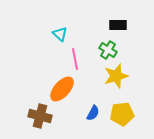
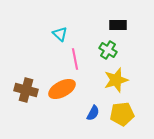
yellow star: moved 4 px down
orange ellipse: rotated 20 degrees clockwise
brown cross: moved 14 px left, 26 px up
